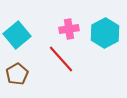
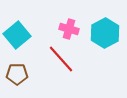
pink cross: rotated 24 degrees clockwise
brown pentagon: rotated 30 degrees clockwise
